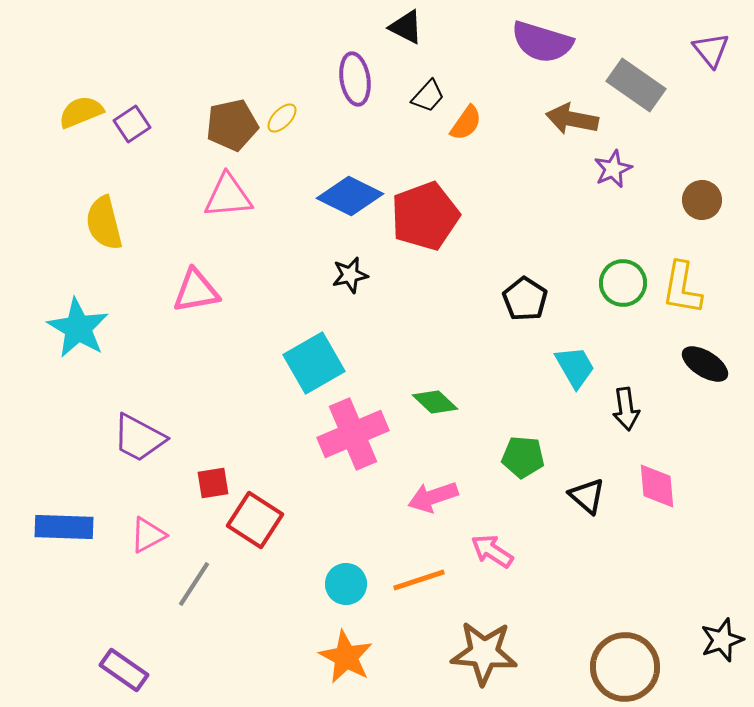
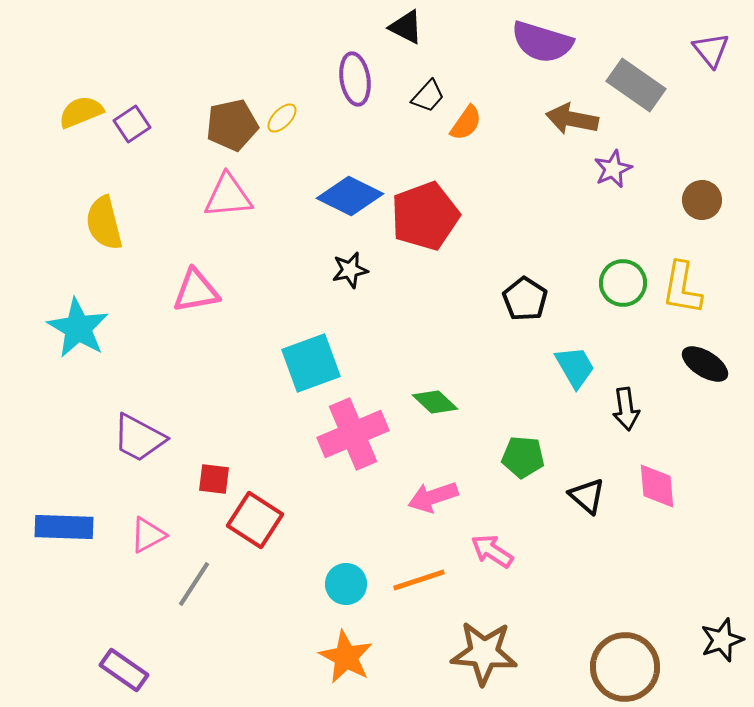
black star at (350, 275): moved 5 px up
cyan square at (314, 363): moved 3 px left; rotated 10 degrees clockwise
red square at (213, 483): moved 1 px right, 4 px up; rotated 16 degrees clockwise
